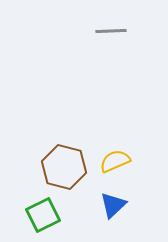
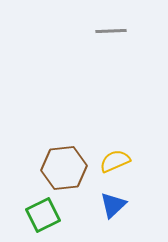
brown hexagon: moved 1 px down; rotated 21 degrees counterclockwise
